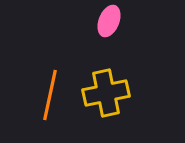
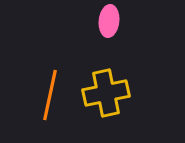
pink ellipse: rotated 16 degrees counterclockwise
